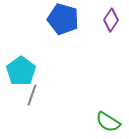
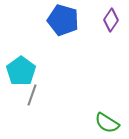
blue pentagon: moved 1 px down
green semicircle: moved 1 px left, 1 px down
